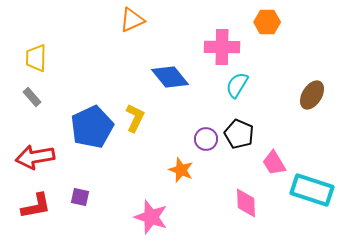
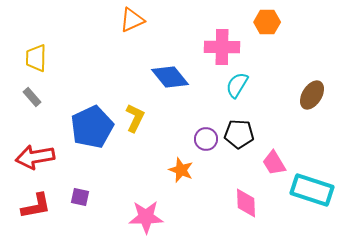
black pentagon: rotated 20 degrees counterclockwise
pink star: moved 5 px left; rotated 20 degrees counterclockwise
